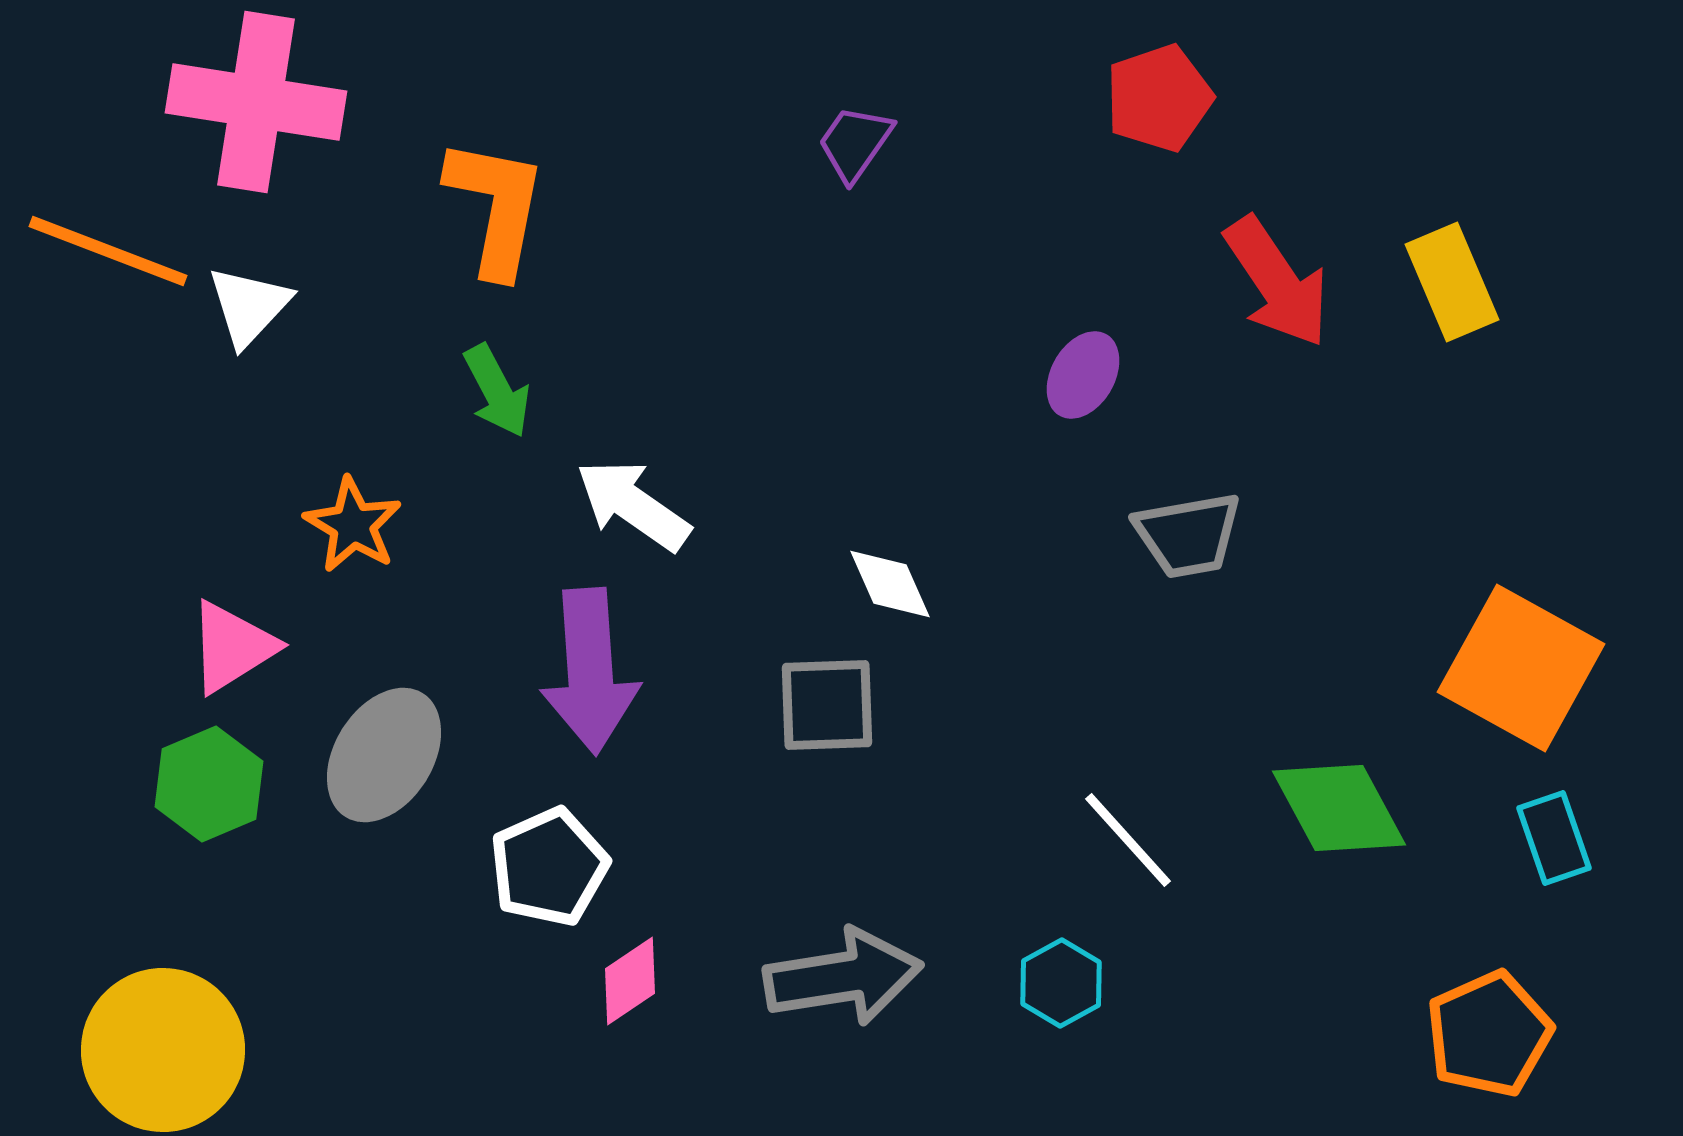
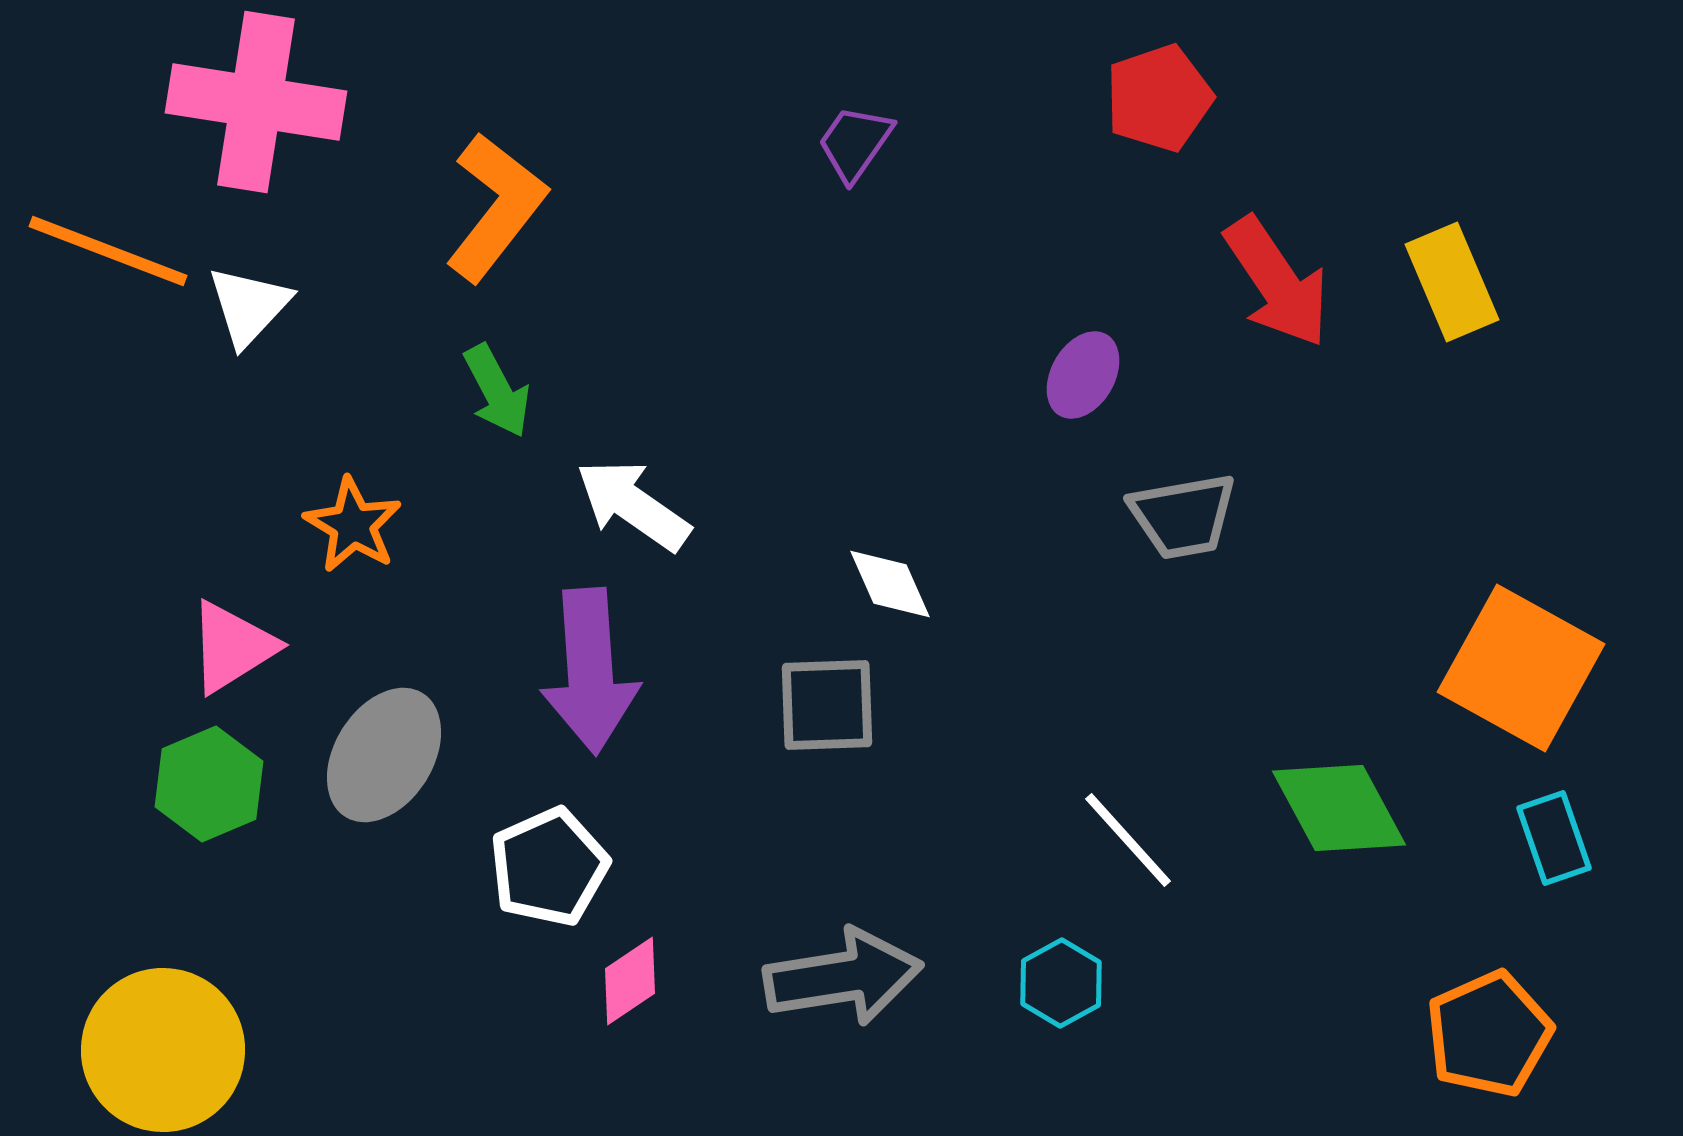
orange L-shape: rotated 27 degrees clockwise
gray trapezoid: moved 5 px left, 19 px up
